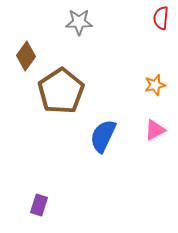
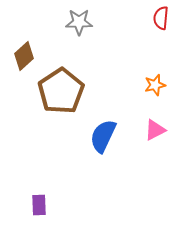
brown diamond: moved 2 px left; rotated 12 degrees clockwise
purple rectangle: rotated 20 degrees counterclockwise
